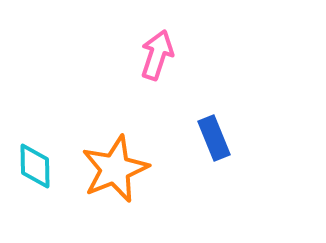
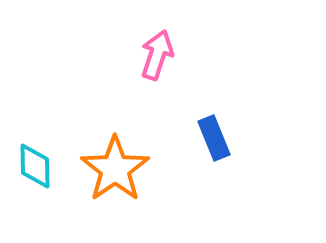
orange star: rotated 12 degrees counterclockwise
